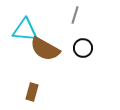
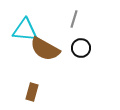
gray line: moved 1 px left, 4 px down
black circle: moved 2 px left
